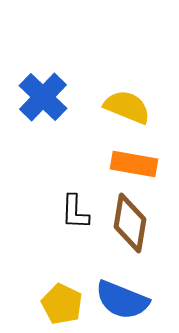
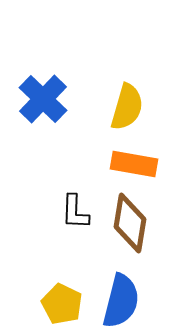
blue cross: moved 2 px down
yellow semicircle: rotated 84 degrees clockwise
blue semicircle: moved 1 px left, 1 px down; rotated 98 degrees counterclockwise
